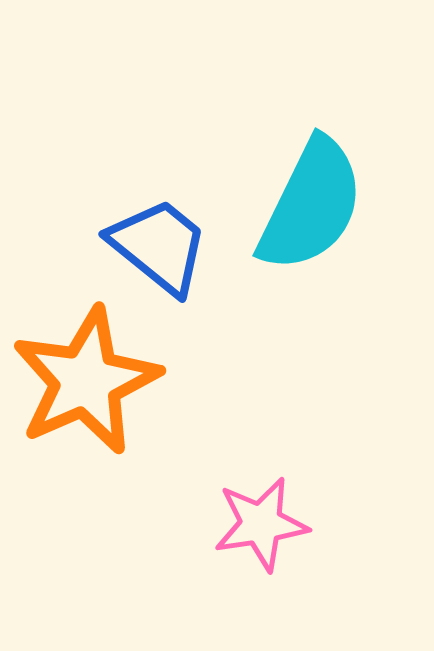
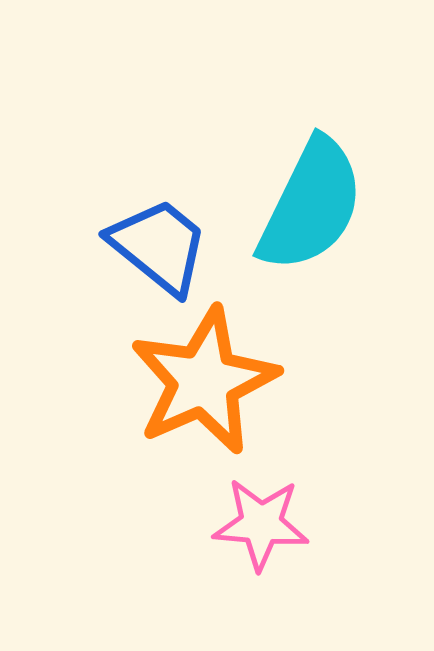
orange star: moved 118 px right
pink star: rotated 14 degrees clockwise
